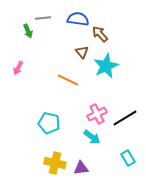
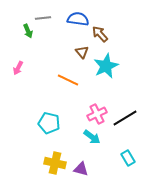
purple triangle: moved 1 px down; rotated 21 degrees clockwise
